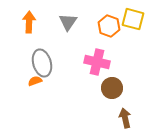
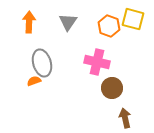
orange semicircle: moved 1 px left
